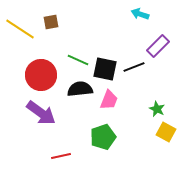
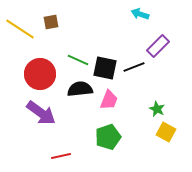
black square: moved 1 px up
red circle: moved 1 px left, 1 px up
green pentagon: moved 5 px right
